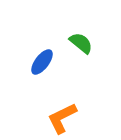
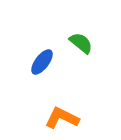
orange L-shape: rotated 52 degrees clockwise
